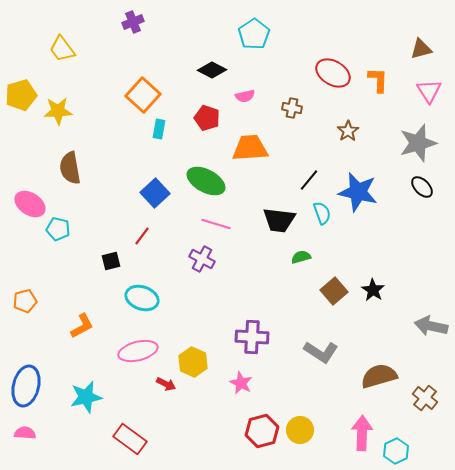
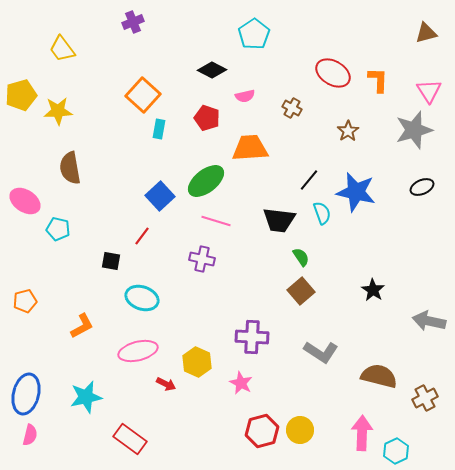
brown triangle at (421, 49): moved 5 px right, 16 px up
brown cross at (292, 108): rotated 18 degrees clockwise
gray star at (418, 143): moved 4 px left, 13 px up
green ellipse at (206, 181): rotated 66 degrees counterclockwise
black ellipse at (422, 187): rotated 70 degrees counterclockwise
blue star at (358, 192): moved 2 px left
blue square at (155, 193): moved 5 px right, 3 px down
pink ellipse at (30, 204): moved 5 px left, 3 px up
pink line at (216, 224): moved 3 px up
green semicircle at (301, 257): rotated 72 degrees clockwise
purple cross at (202, 259): rotated 15 degrees counterclockwise
black square at (111, 261): rotated 24 degrees clockwise
brown square at (334, 291): moved 33 px left
gray arrow at (431, 326): moved 2 px left, 5 px up
yellow hexagon at (193, 362): moved 4 px right
brown semicircle at (379, 376): rotated 30 degrees clockwise
blue ellipse at (26, 386): moved 8 px down
brown cross at (425, 398): rotated 25 degrees clockwise
pink semicircle at (25, 433): moved 5 px right, 2 px down; rotated 100 degrees clockwise
